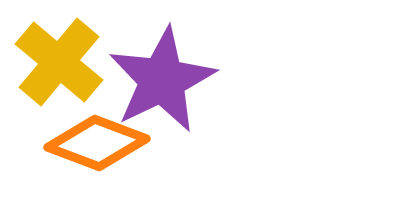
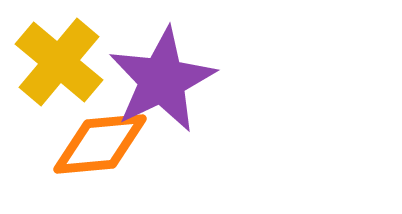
orange diamond: moved 3 px right, 1 px down; rotated 26 degrees counterclockwise
